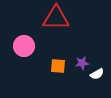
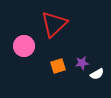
red triangle: moved 2 px left, 6 px down; rotated 44 degrees counterclockwise
orange square: rotated 21 degrees counterclockwise
